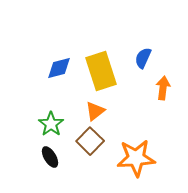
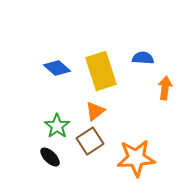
blue semicircle: rotated 70 degrees clockwise
blue diamond: moved 2 px left; rotated 56 degrees clockwise
orange arrow: moved 2 px right
green star: moved 6 px right, 2 px down
brown square: rotated 12 degrees clockwise
black ellipse: rotated 15 degrees counterclockwise
